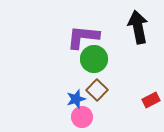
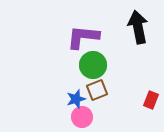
green circle: moved 1 px left, 6 px down
brown square: rotated 25 degrees clockwise
red rectangle: rotated 42 degrees counterclockwise
